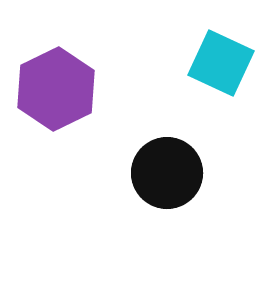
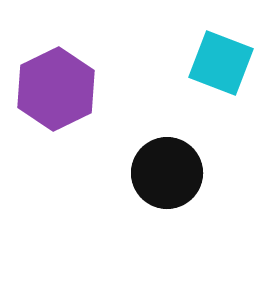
cyan square: rotated 4 degrees counterclockwise
